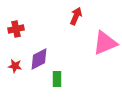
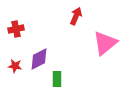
pink triangle: rotated 16 degrees counterclockwise
